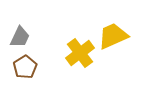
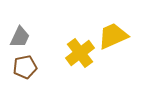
brown pentagon: rotated 20 degrees clockwise
